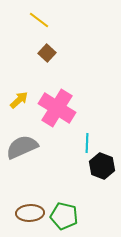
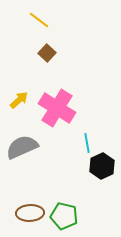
cyan line: rotated 12 degrees counterclockwise
black hexagon: rotated 15 degrees clockwise
